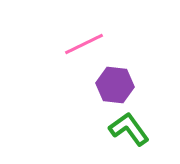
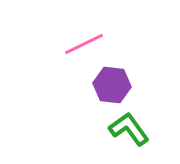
purple hexagon: moved 3 px left
